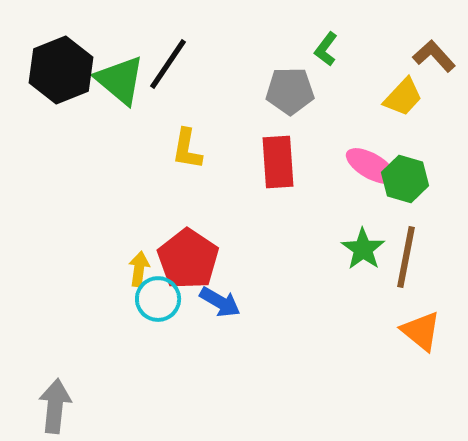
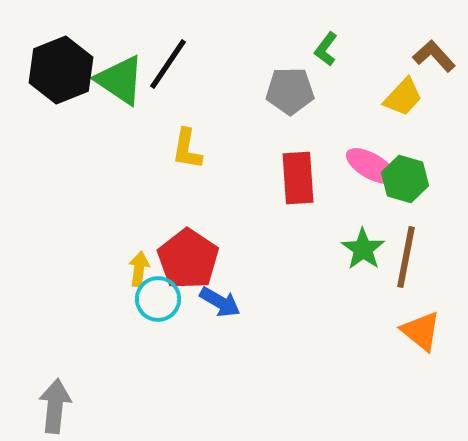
green triangle: rotated 6 degrees counterclockwise
red rectangle: moved 20 px right, 16 px down
